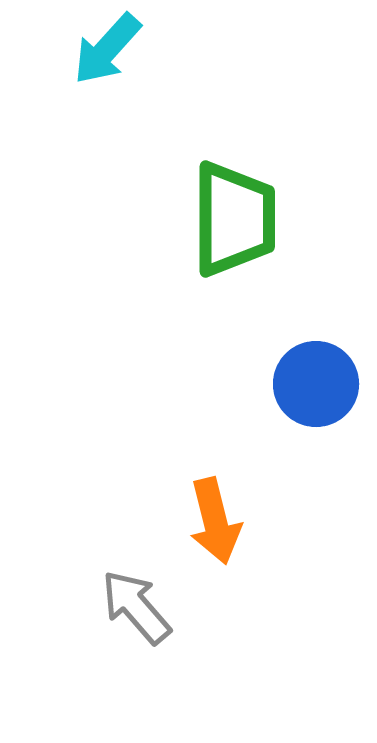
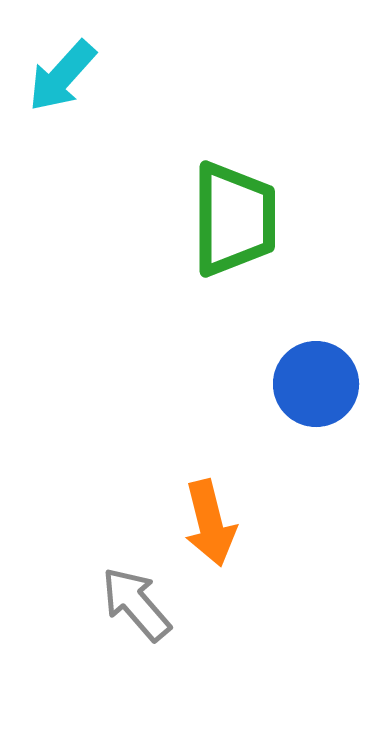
cyan arrow: moved 45 px left, 27 px down
orange arrow: moved 5 px left, 2 px down
gray arrow: moved 3 px up
